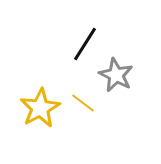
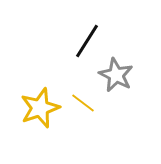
black line: moved 2 px right, 3 px up
yellow star: rotated 9 degrees clockwise
